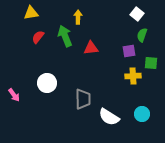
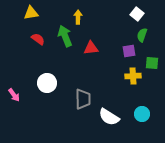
red semicircle: moved 2 px down; rotated 88 degrees clockwise
green square: moved 1 px right
